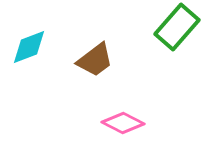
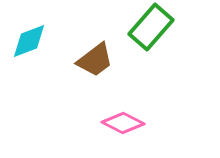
green rectangle: moved 26 px left
cyan diamond: moved 6 px up
